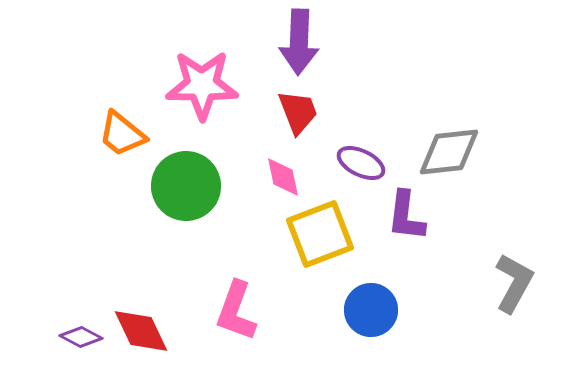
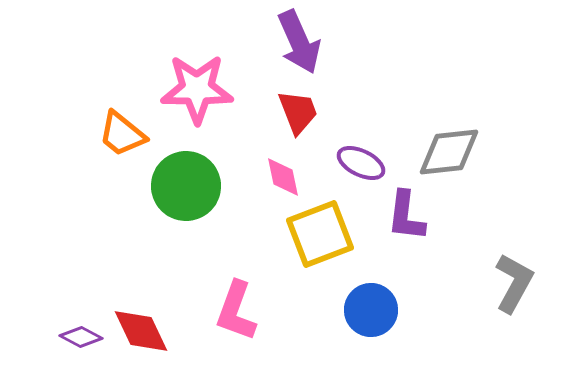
purple arrow: rotated 26 degrees counterclockwise
pink star: moved 5 px left, 4 px down
